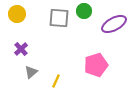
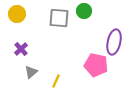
purple ellipse: moved 18 px down; rotated 50 degrees counterclockwise
pink pentagon: rotated 30 degrees clockwise
